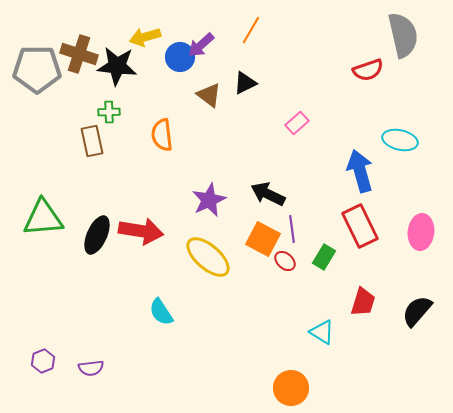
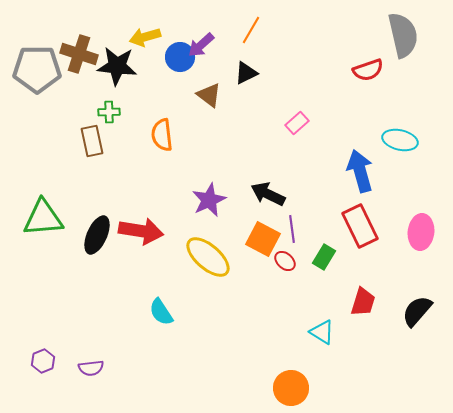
black triangle: moved 1 px right, 10 px up
